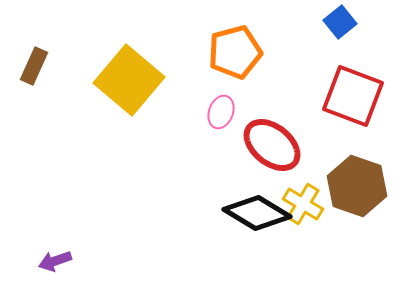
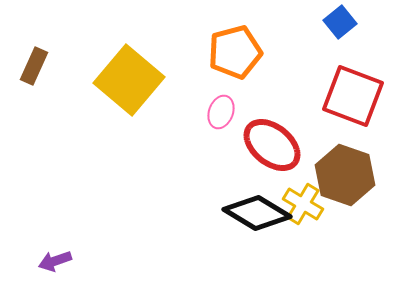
brown hexagon: moved 12 px left, 11 px up
